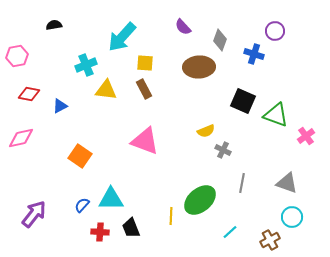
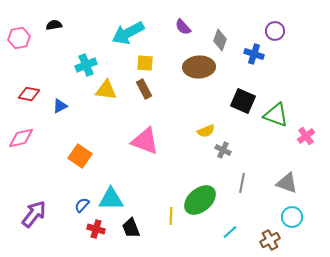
cyan arrow: moved 6 px right, 4 px up; rotated 20 degrees clockwise
pink hexagon: moved 2 px right, 18 px up
red cross: moved 4 px left, 3 px up; rotated 12 degrees clockwise
